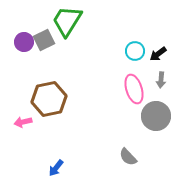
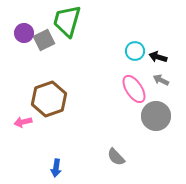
green trapezoid: rotated 16 degrees counterclockwise
purple circle: moved 9 px up
black arrow: moved 3 px down; rotated 54 degrees clockwise
gray arrow: rotated 112 degrees clockwise
pink ellipse: rotated 16 degrees counterclockwise
brown hexagon: rotated 8 degrees counterclockwise
gray semicircle: moved 12 px left
blue arrow: rotated 30 degrees counterclockwise
